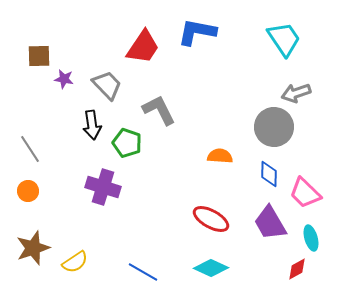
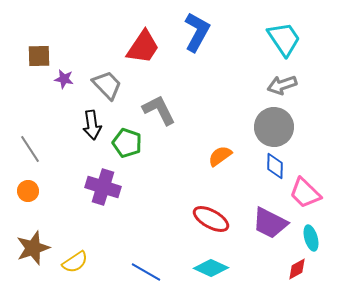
blue L-shape: rotated 108 degrees clockwise
gray arrow: moved 14 px left, 8 px up
orange semicircle: rotated 40 degrees counterclockwise
blue diamond: moved 6 px right, 8 px up
purple trapezoid: rotated 33 degrees counterclockwise
blue line: moved 3 px right
